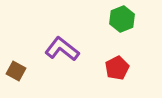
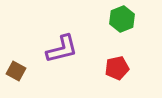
purple L-shape: rotated 128 degrees clockwise
red pentagon: rotated 15 degrees clockwise
